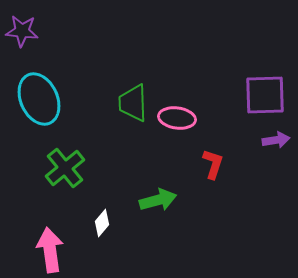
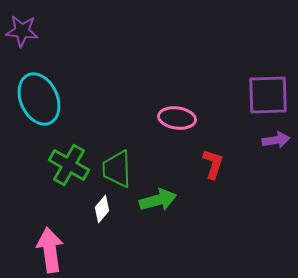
purple square: moved 3 px right
green trapezoid: moved 16 px left, 66 px down
green cross: moved 4 px right, 3 px up; rotated 21 degrees counterclockwise
white diamond: moved 14 px up
